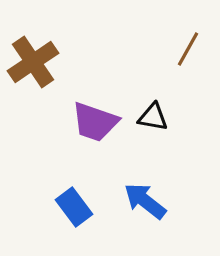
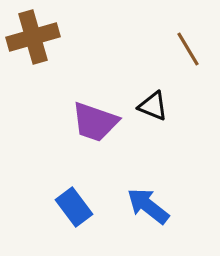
brown line: rotated 60 degrees counterclockwise
brown cross: moved 25 px up; rotated 18 degrees clockwise
black triangle: moved 11 px up; rotated 12 degrees clockwise
blue arrow: moved 3 px right, 5 px down
